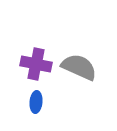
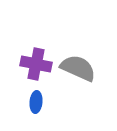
gray semicircle: moved 1 px left, 1 px down
